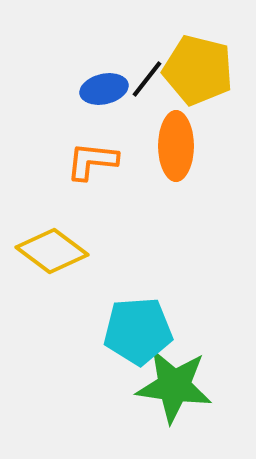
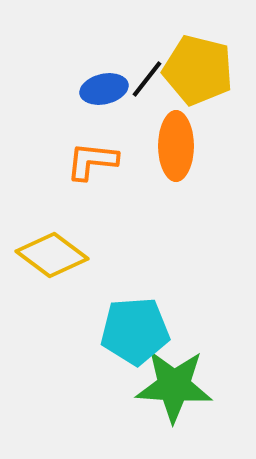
yellow diamond: moved 4 px down
cyan pentagon: moved 3 px left
green star: rotated 4 degrees counterclockwise
